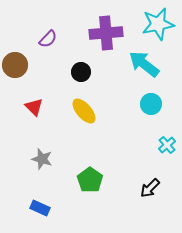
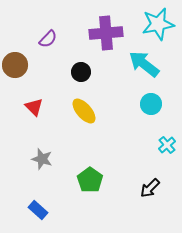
blue rectangle: moved 2 px left, 2 px down; rotated 18 degrees clockwise
